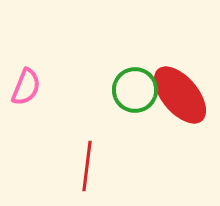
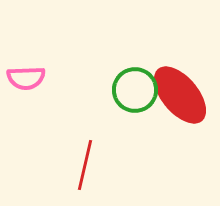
pink semicircle: moved 9 px up; rotated 66 degrees clockwise
red line: moved 2 px left, 1 px up; rotated 6 degrees clockwise
